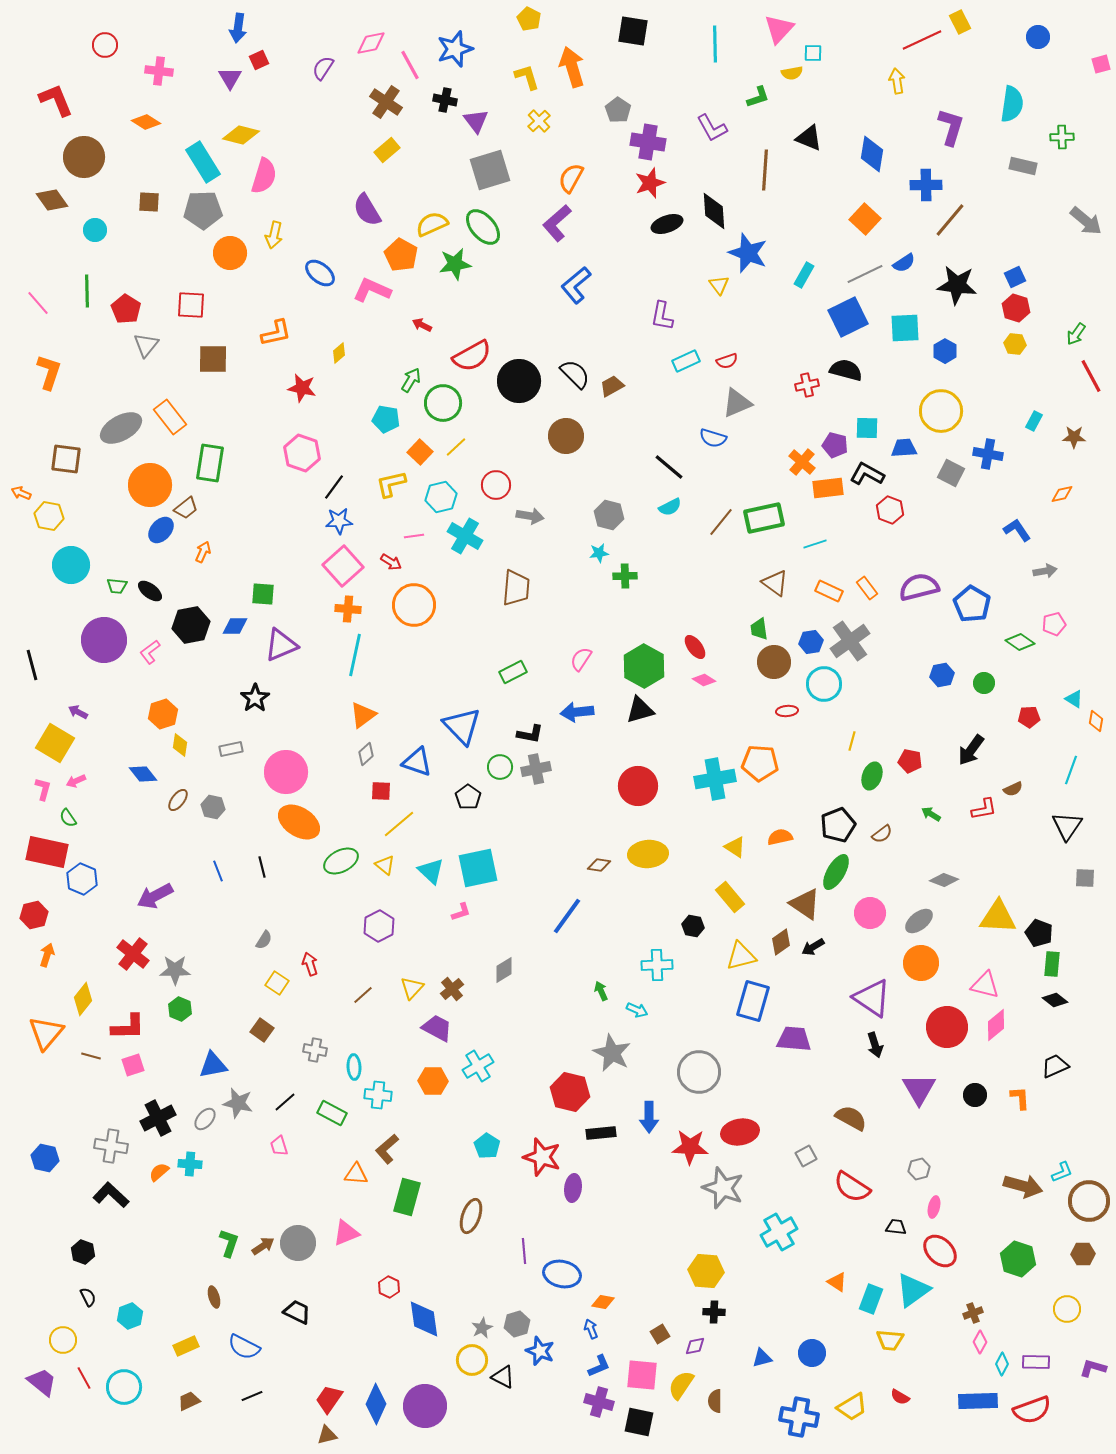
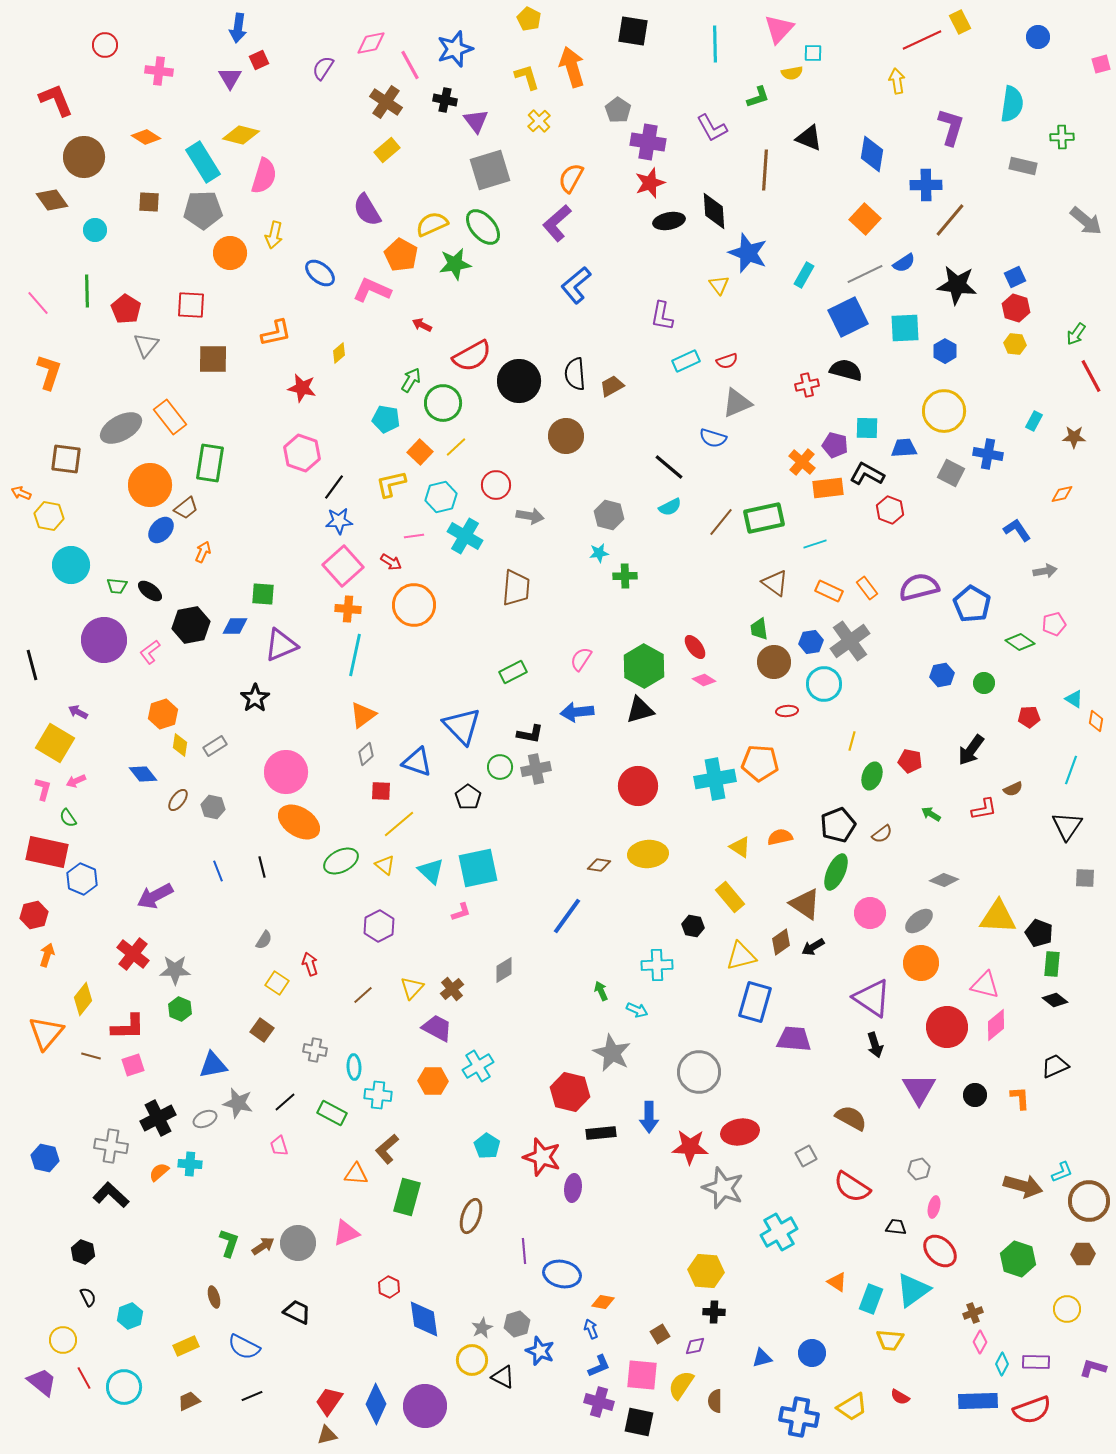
orange diamond at (146, 122): moved 15 px down
black ellipse at (667, 224): moved 2 px right, 3 px up; rotated 8 degrees clockwise
black semicircle at (575, 374): rotated 140 degrees counterclockwise
yellow circle at (941, 411): moved 3 px right
gray rectangle at (231, 749): moved 16 px left, 3 px up; rotated 20 degrees counterclockwise
yellow triangle at (735, 847): moved 5 px right
green ellipse at (836, 872): rotated 6 degrees counterclockwise
blue rectangle at (753, 1001): moved 2 px right, 1 px down
gray ellipse at (205, 1119): rotated 25 degrees clockwise
red trapezoid at (329, 1399): moved 2 px down
